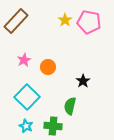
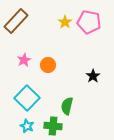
yellow star: moved 2 px down
orange circle: moved 2 px up
black star: moved 10 px right, 5 px up
cyan square: moved 1 px down
green semicircle: moved 3 px left
cyan star: moved 1 px right
